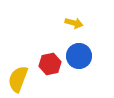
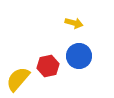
red hexagon: moved 2 px left, 2 px down
yellow semicircle: rotated 20 degrees clockwise
